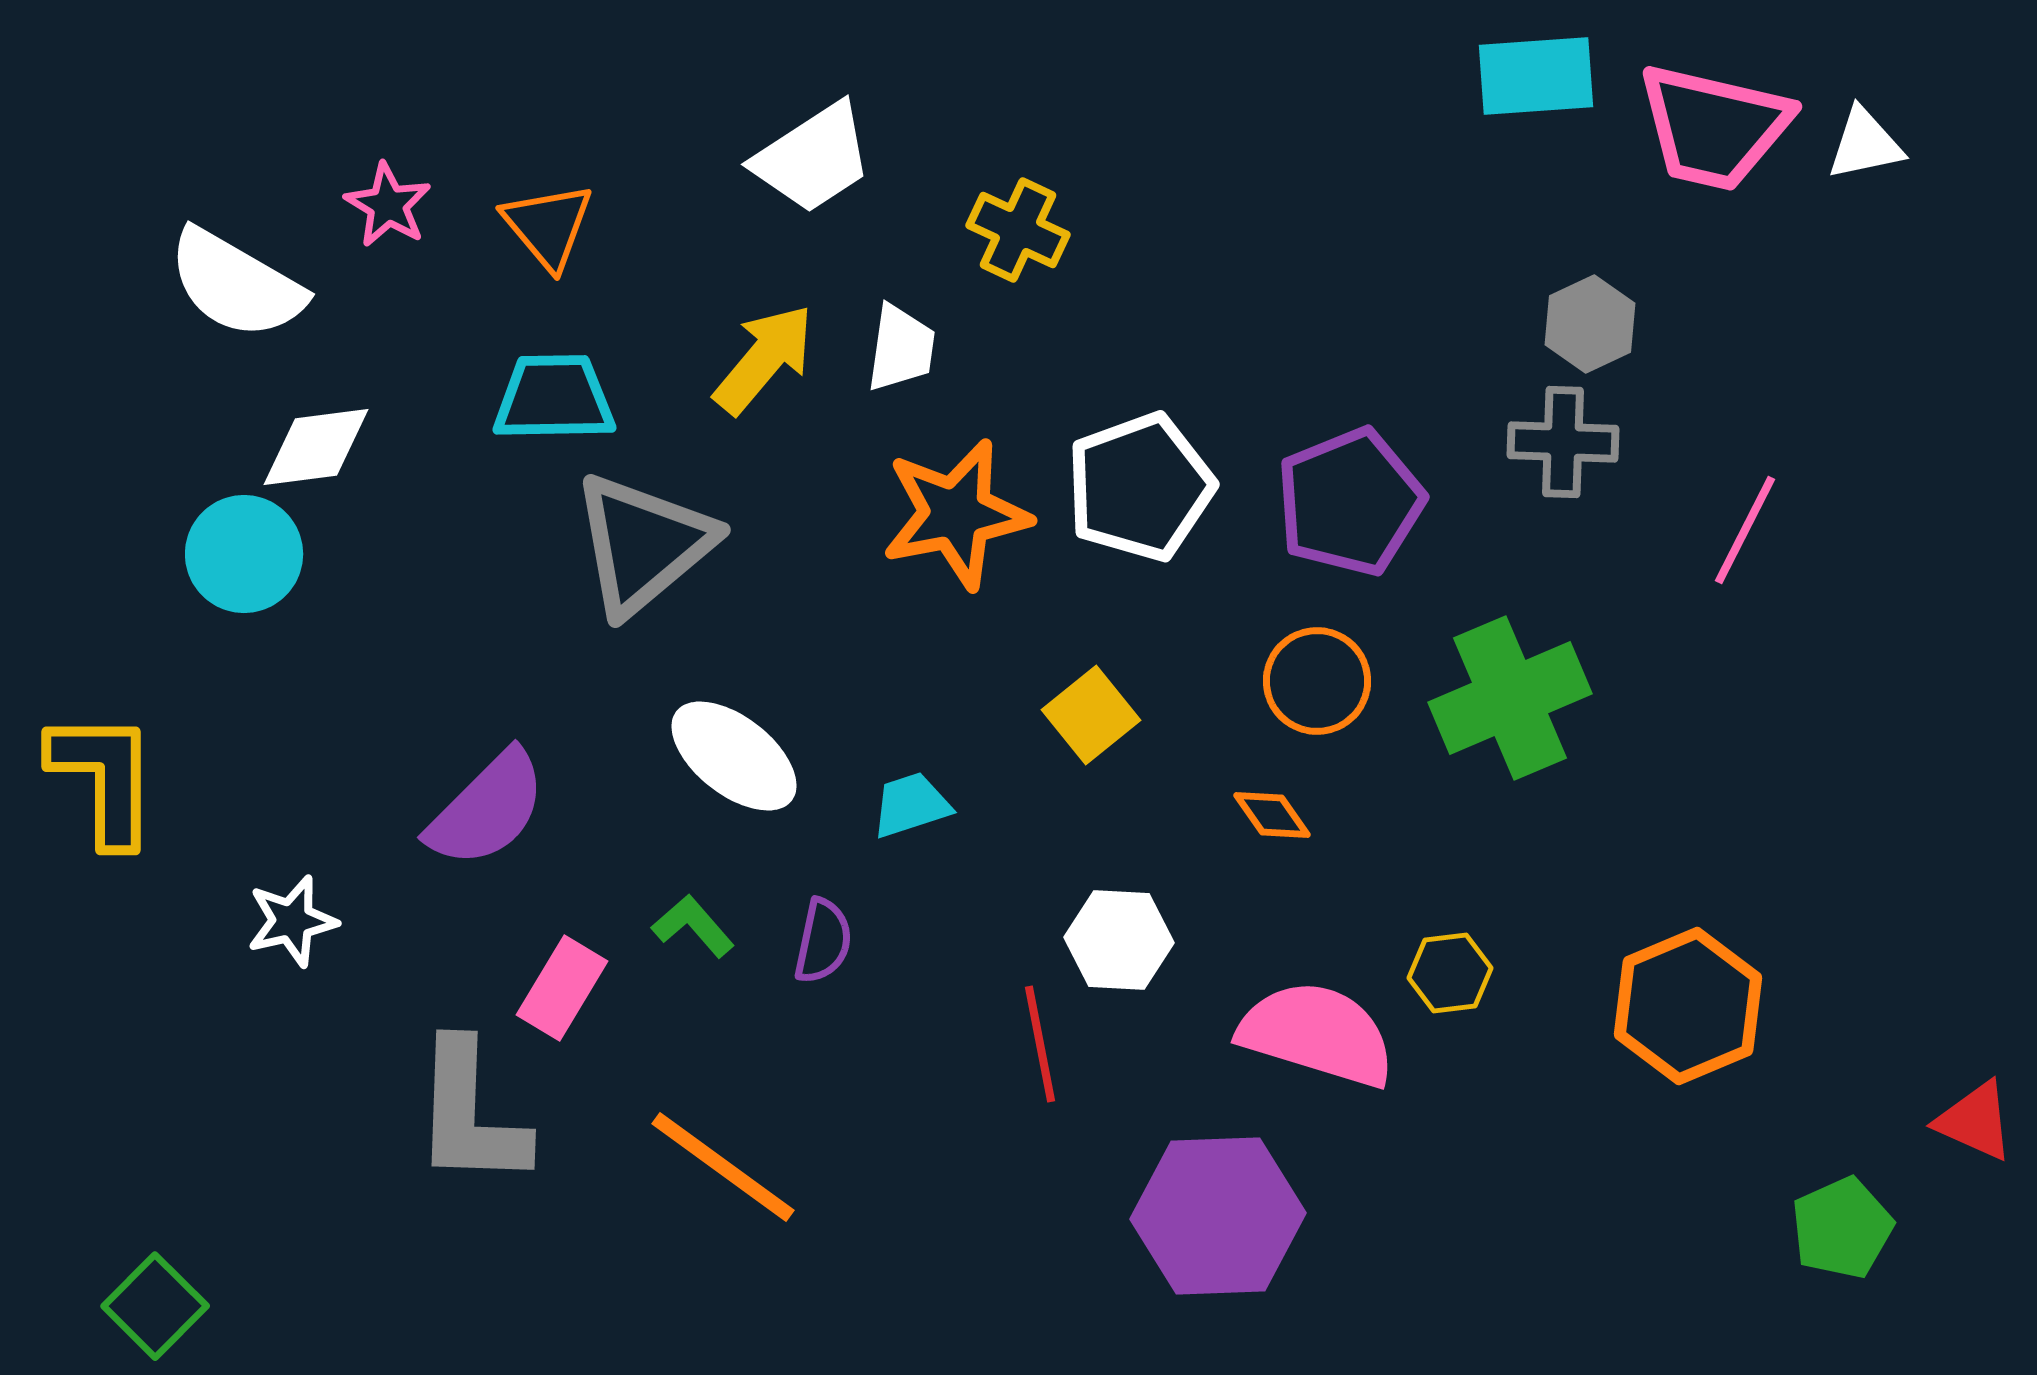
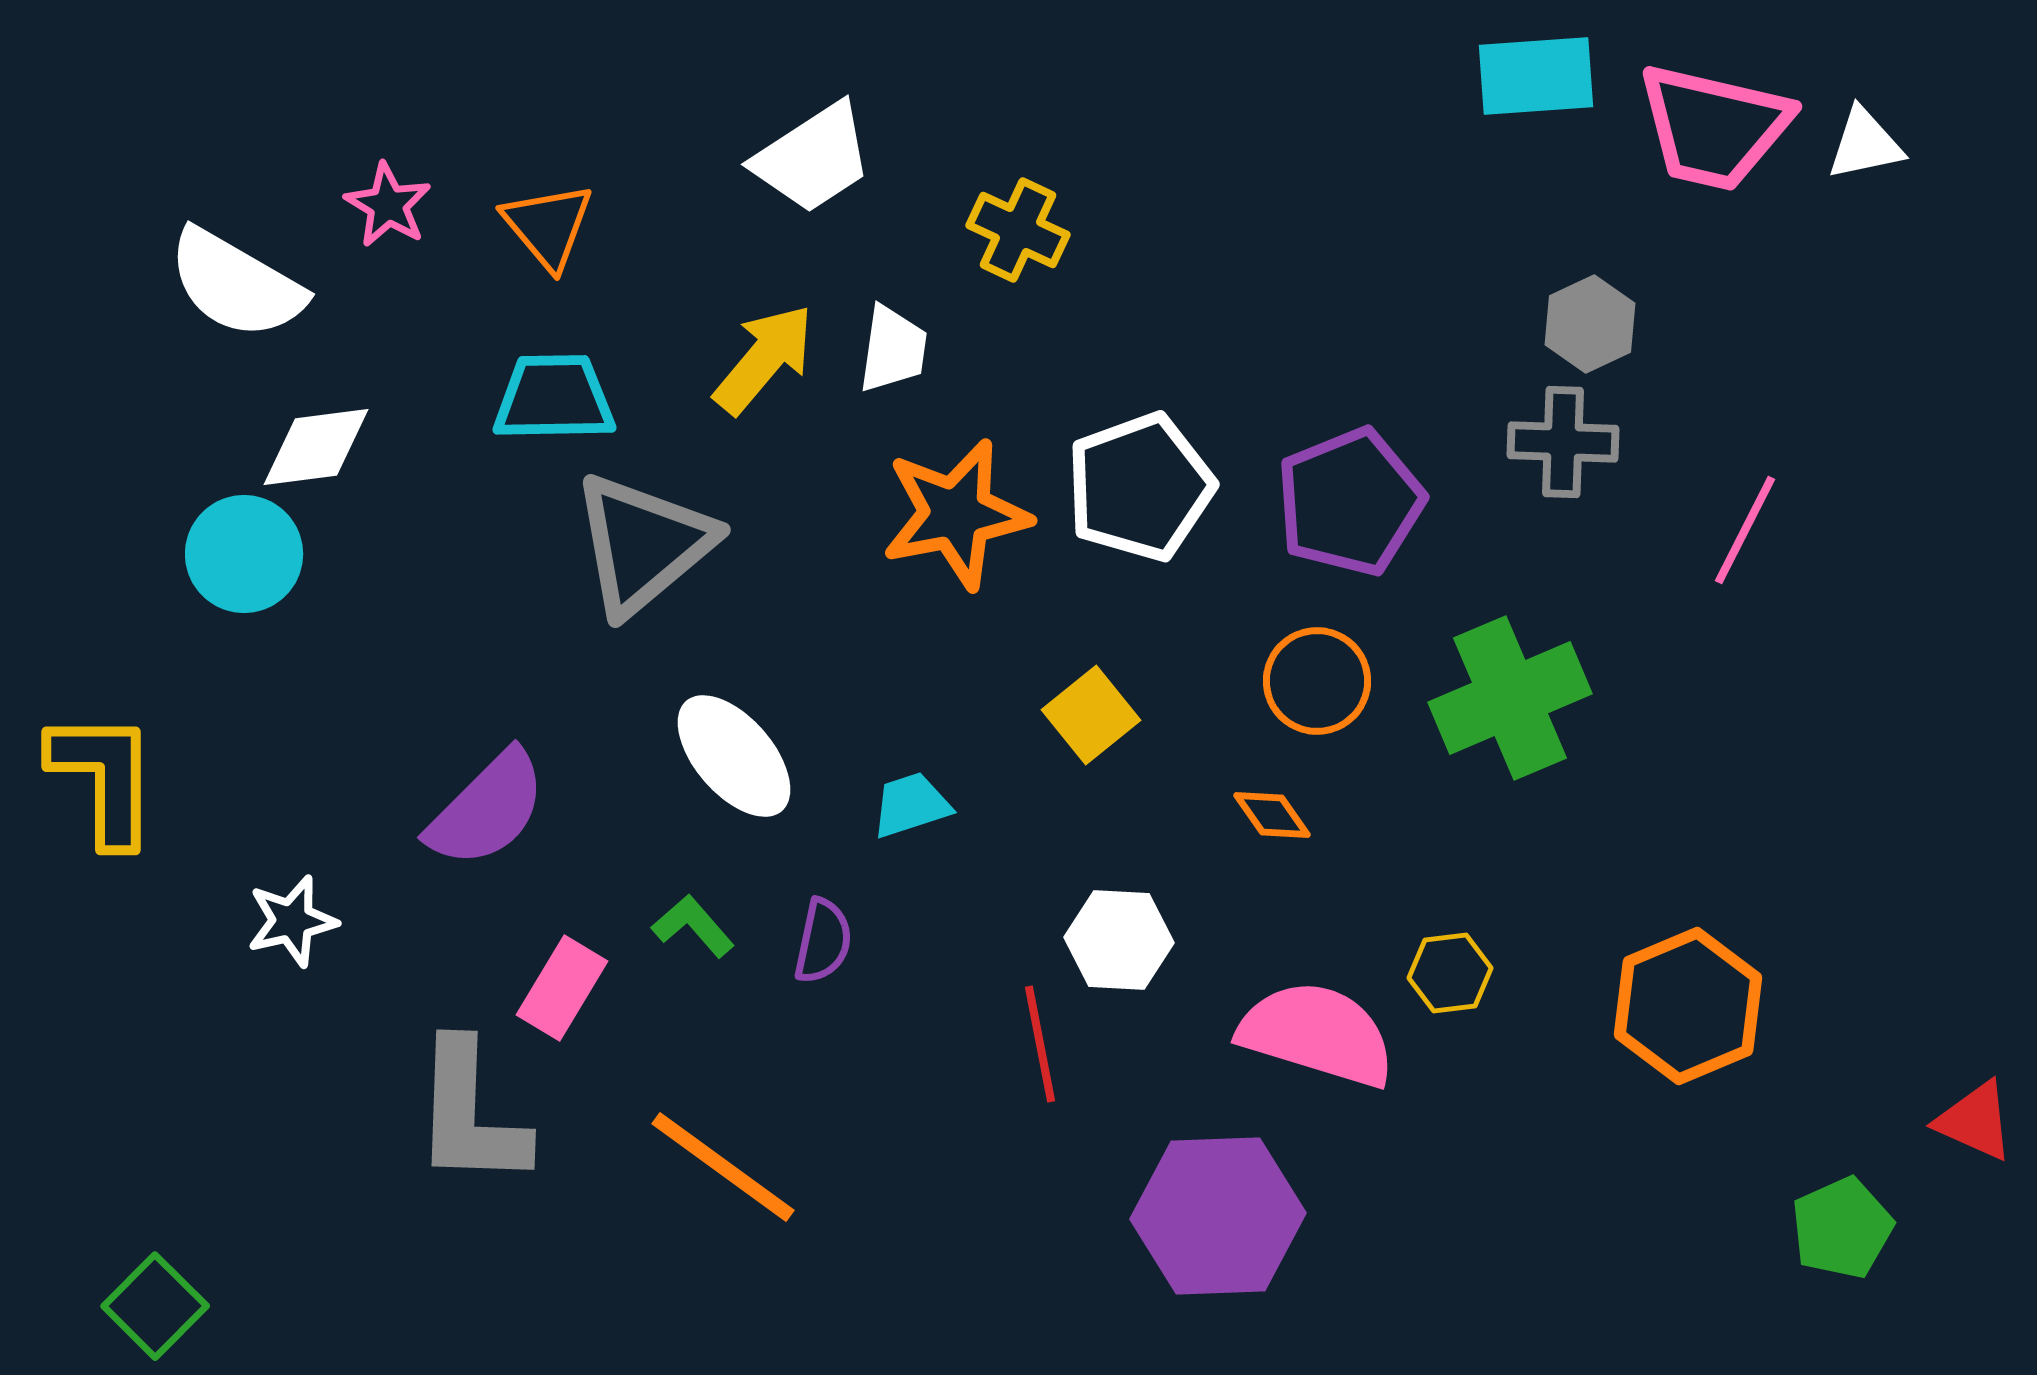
white trapezoid at (901, 348): moved 8 px left, 1 px down
white ellipse at (734, 756): rotated 11 degrees clockwise
